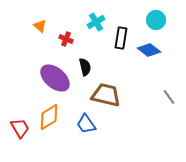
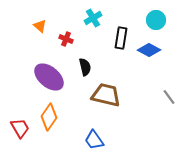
cyan cross: moved 3 px left, 4 px up
blue diamond: rotated 10 degrees counterclockwise
purple ellipse: moved 6 px left, 1 px up
orange diamond: rotated 24 degrees counterclockwise
blue trapezoid: moved 8 px right, 16 px down
